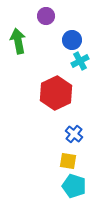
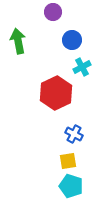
purple circle: moved 7 px right, 4 px up
cyan cross: moved 2 px right, 6 px down
blue cross: rotated 12 degrees counterclockwise
yellow square: rotated 18 degrees counterclockwise
cyan pentagon: moved 3 px left
